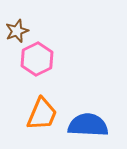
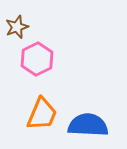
brown star: moved 4 px up
